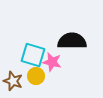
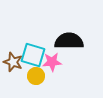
black semicircle: moved 3 px left
pink star: rotated 18 degrees counterclockwise
brown star: moved 19 px up
